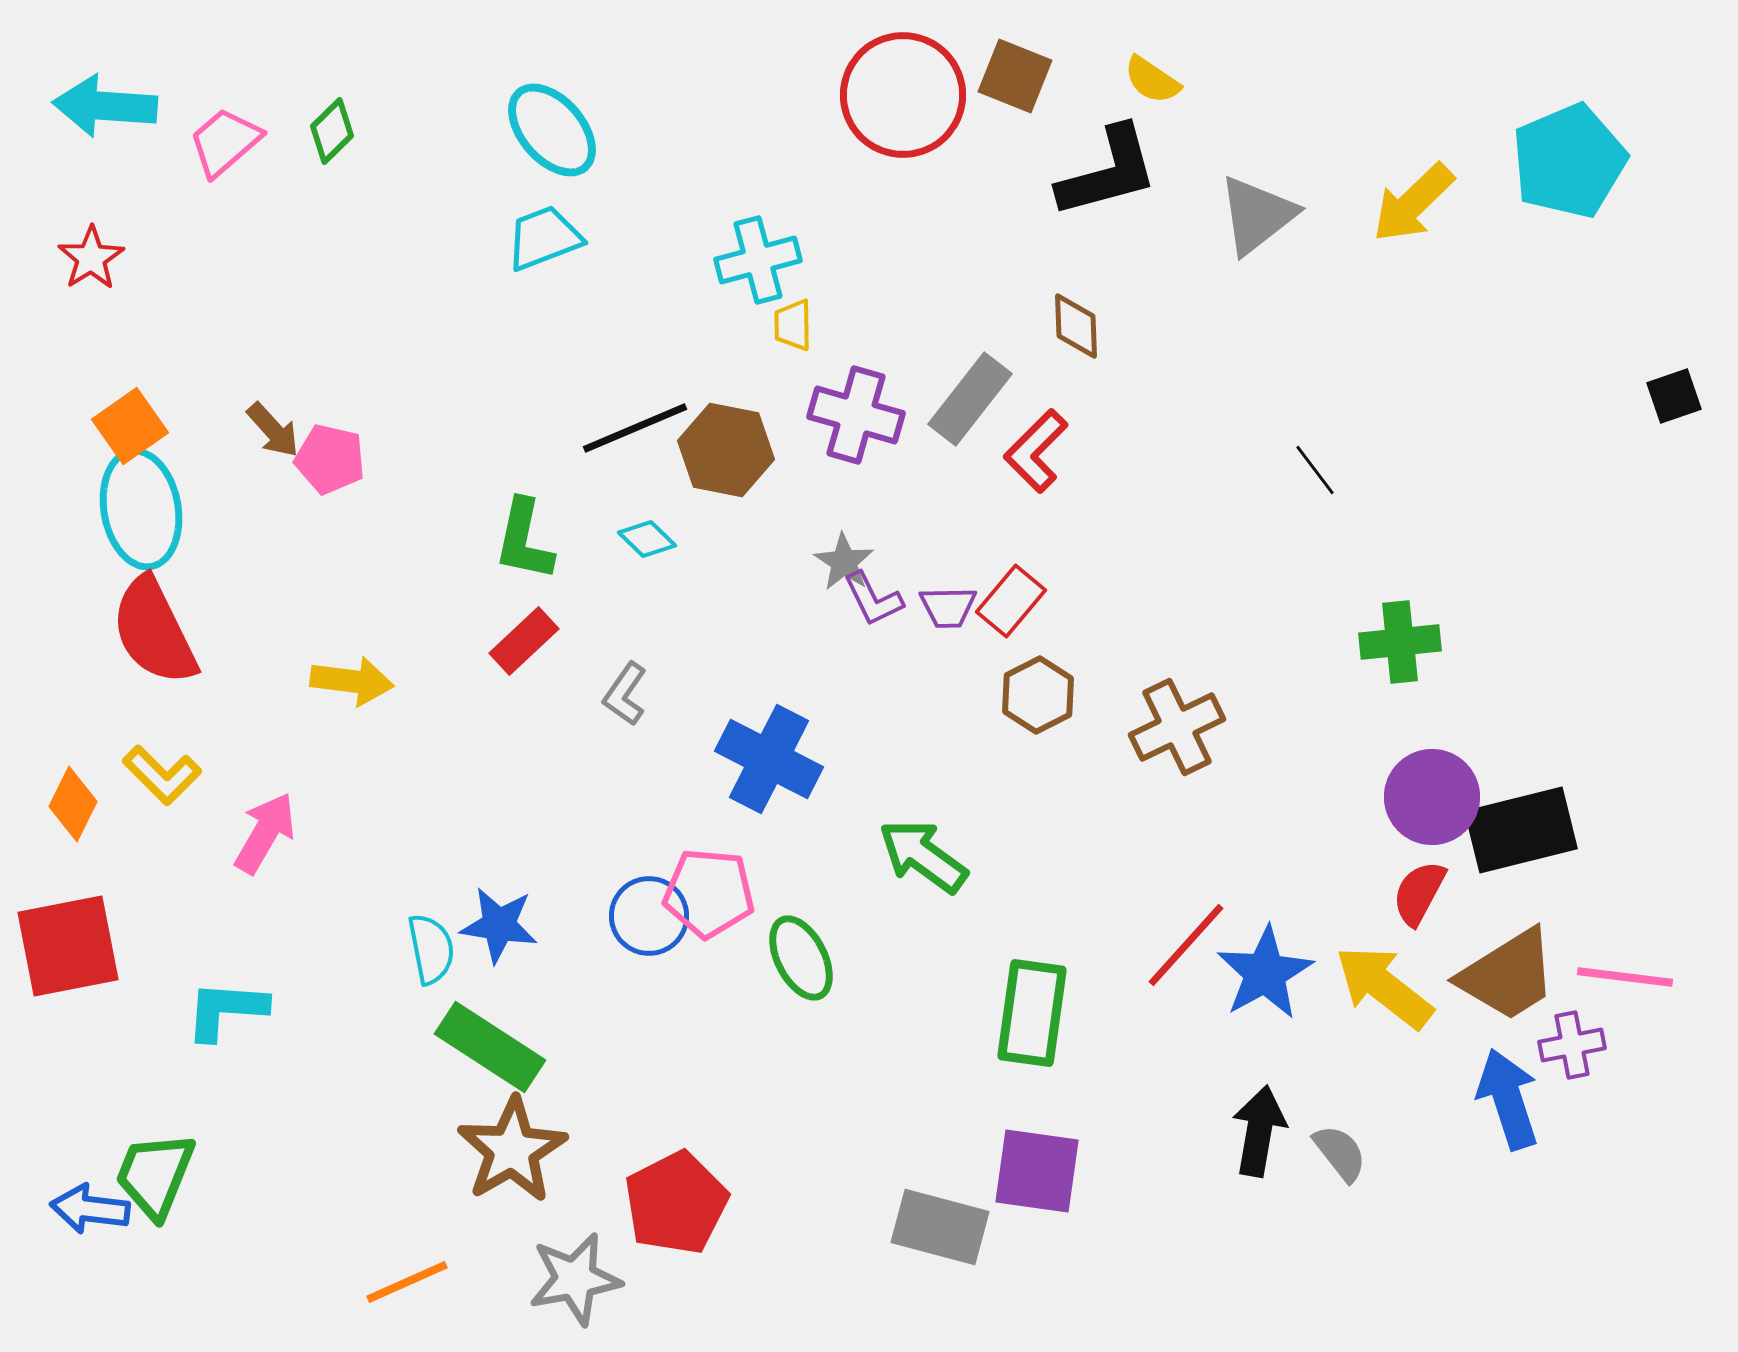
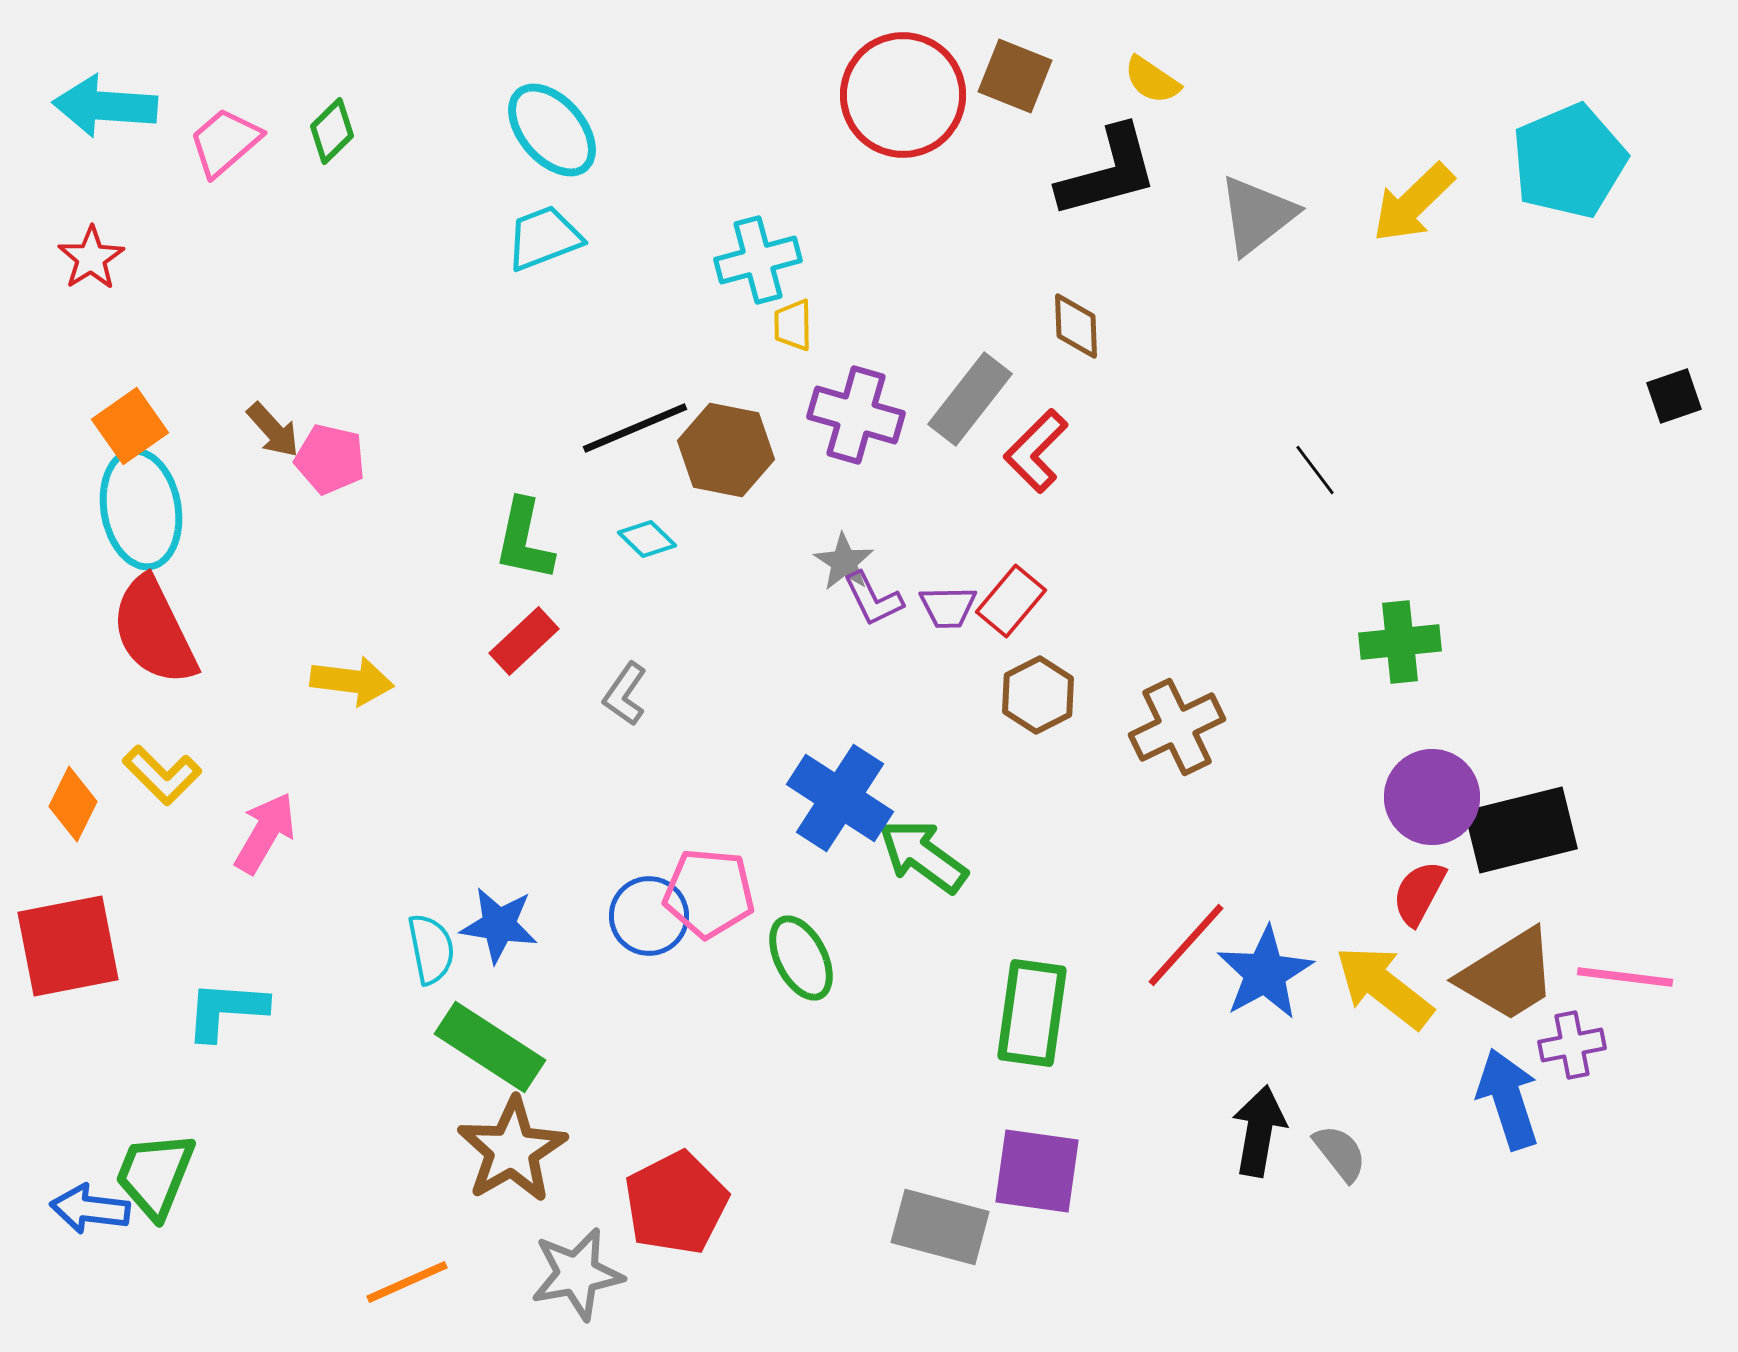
blue cross at (769, 759): moved 71 px right, 39 px down; rotated 6 degrees clockwise
gray star at (575, 1279): moved 2 px right, 5 px up
